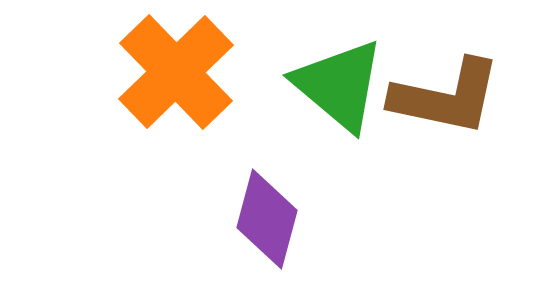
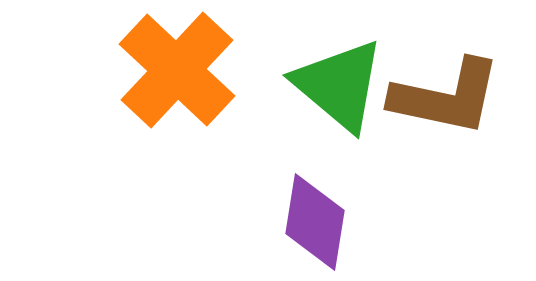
orange cross: moved 1 px right, 2 px up; rotated 3 degrees counterclockwise
purple diamond: moved 48 px right, 3 px down; rotated 6 degrees counterclockwise
